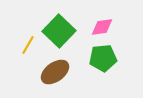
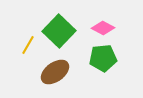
pink diamond: moved 1 px right, 1 px down; rotated 35 degrees clockwise
